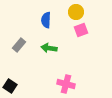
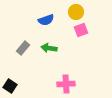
blue semicircle: rotated 112 degrees counterclockwise
gray rectangle: moved 4 px right, 3 px down
pink cross: rotated 18 degrees counterclockwise
